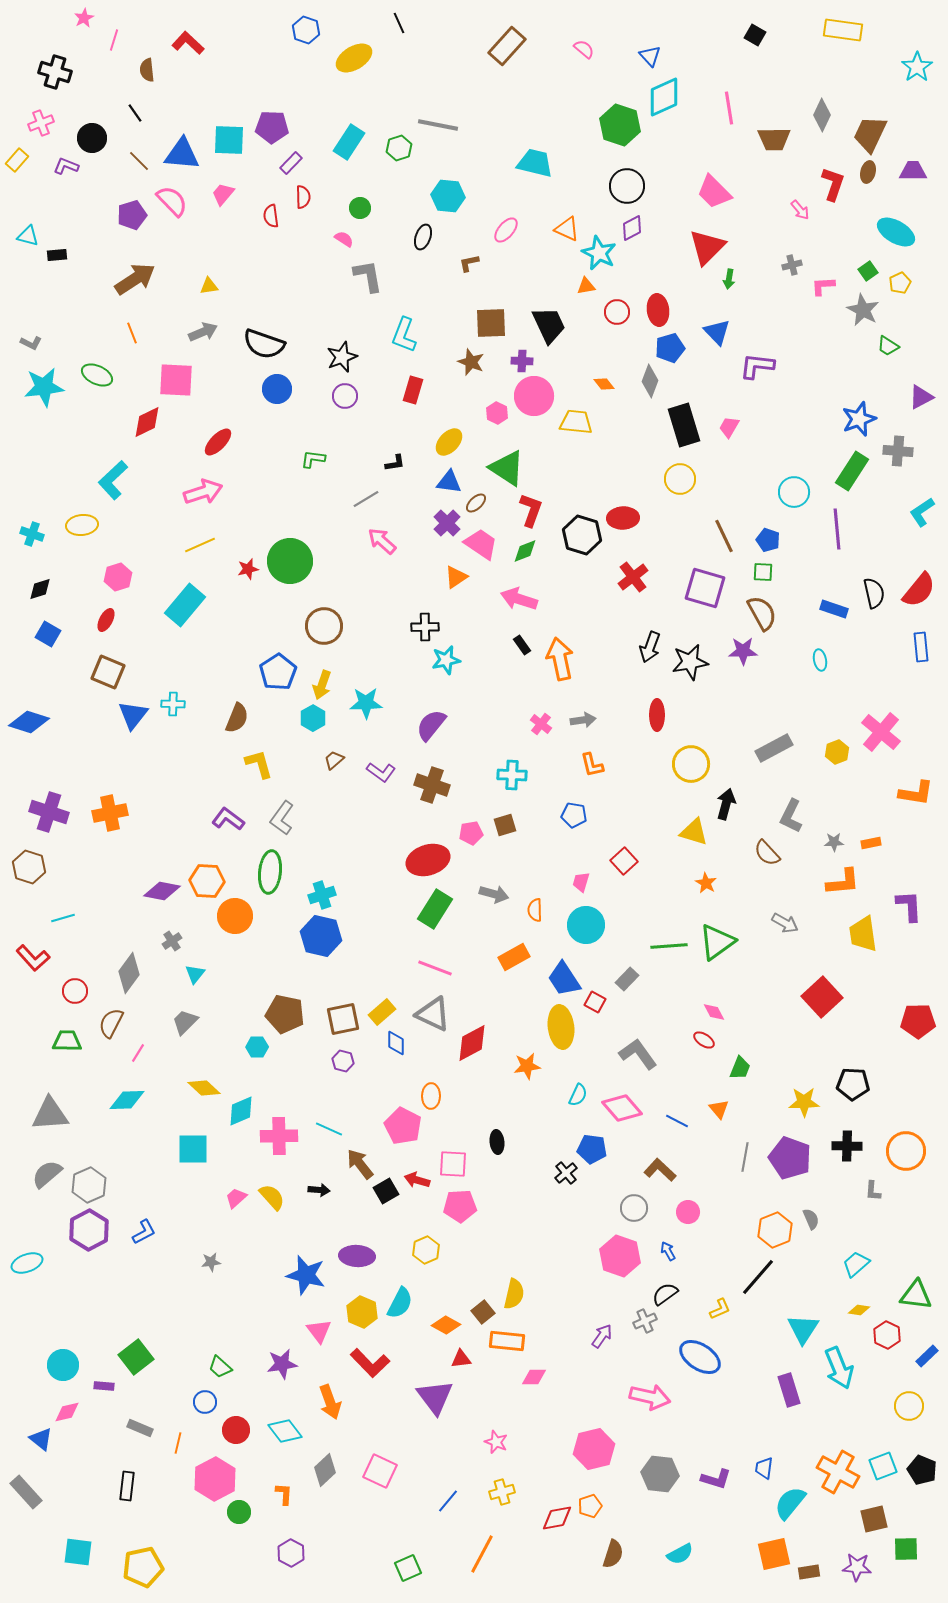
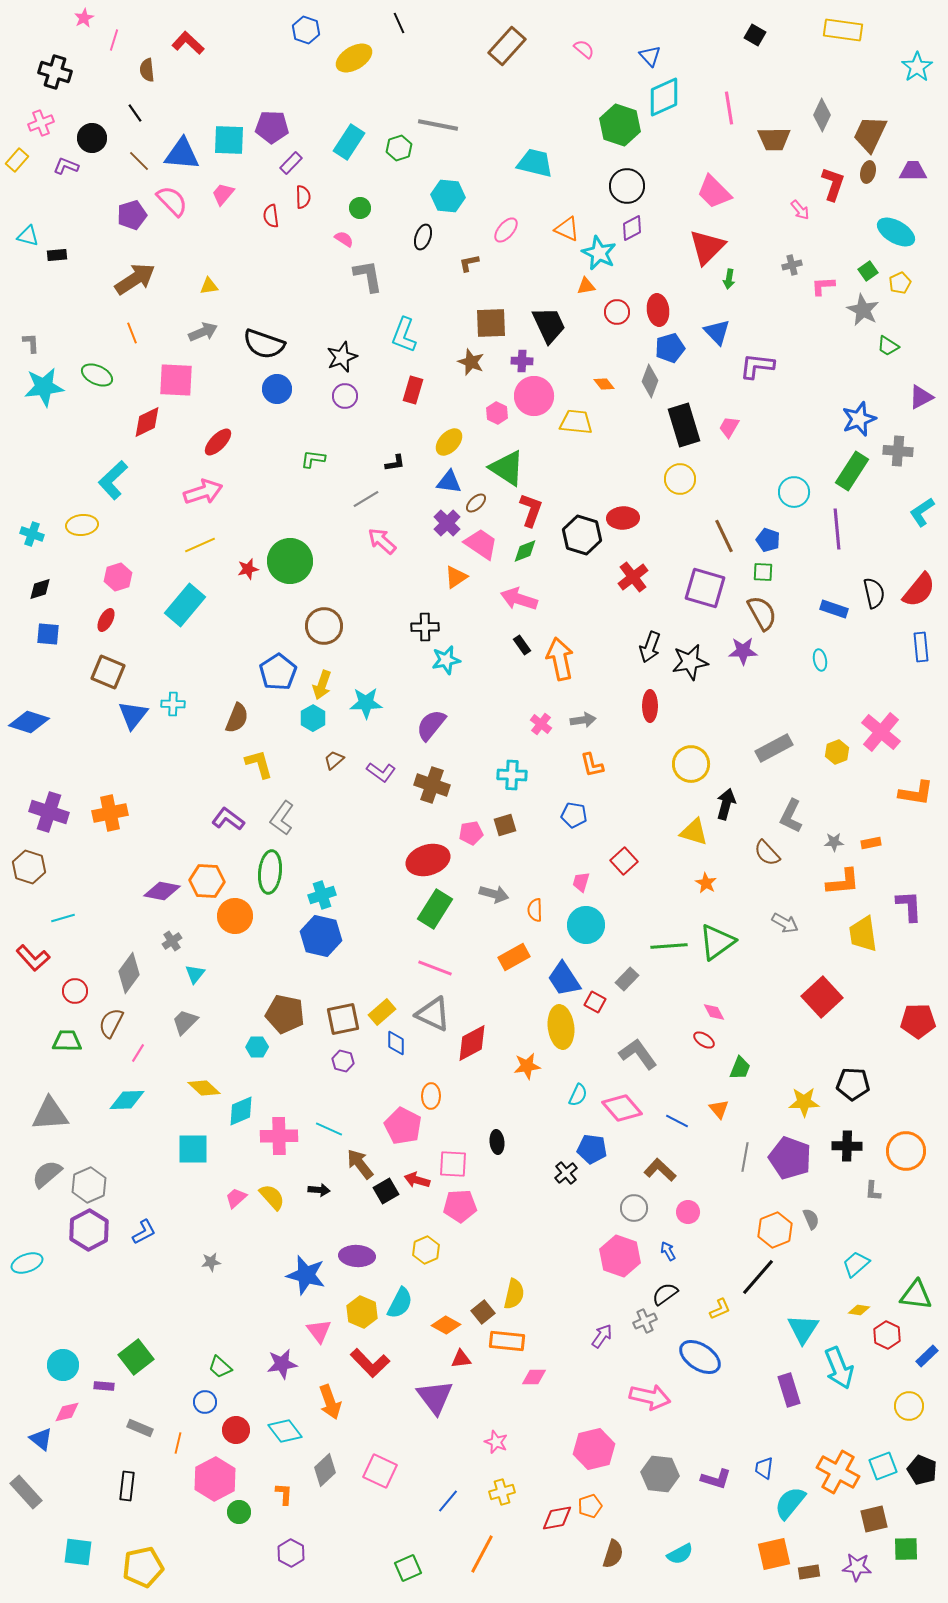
gray L-shape at (31, 343): rotated 120 degrees counterclockwise
blue square at (48, 634): rotated 25 degrees counterclockwise
red ellipse at (657, 715): moved 7 px left, 9 px up
